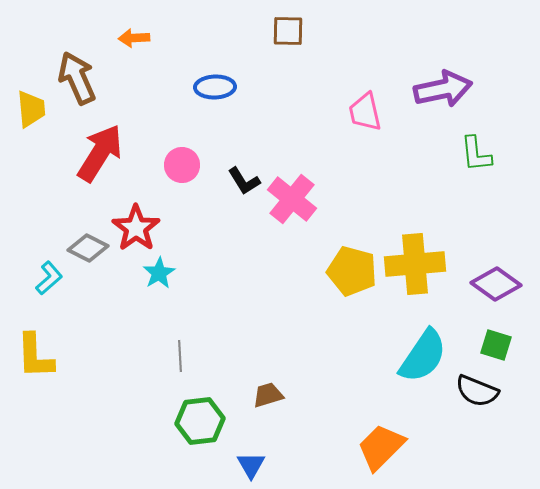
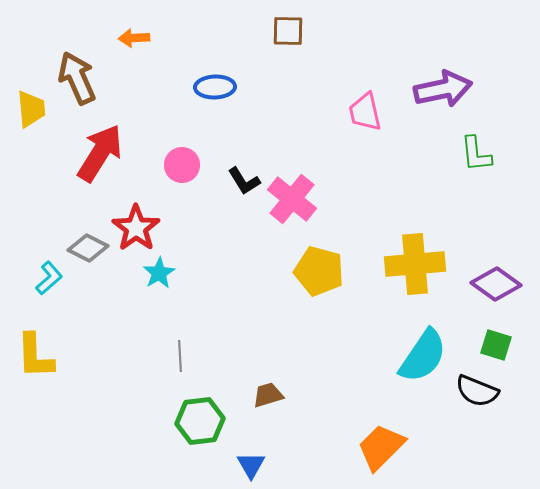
yellow pentagon: moved 33 px left
